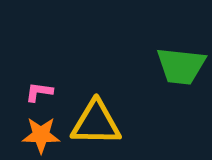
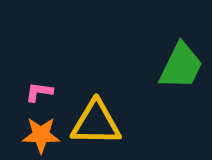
green trapezoid: rotated 70 degrees counterclockwise
